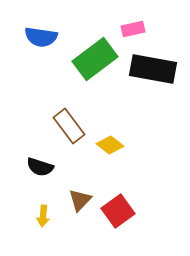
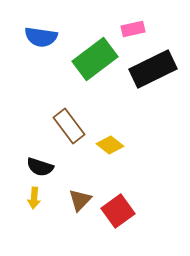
black rectangle: rotated 36 degrees counterclockwise
yellow arrow: moved 9 px left, 18 px up
